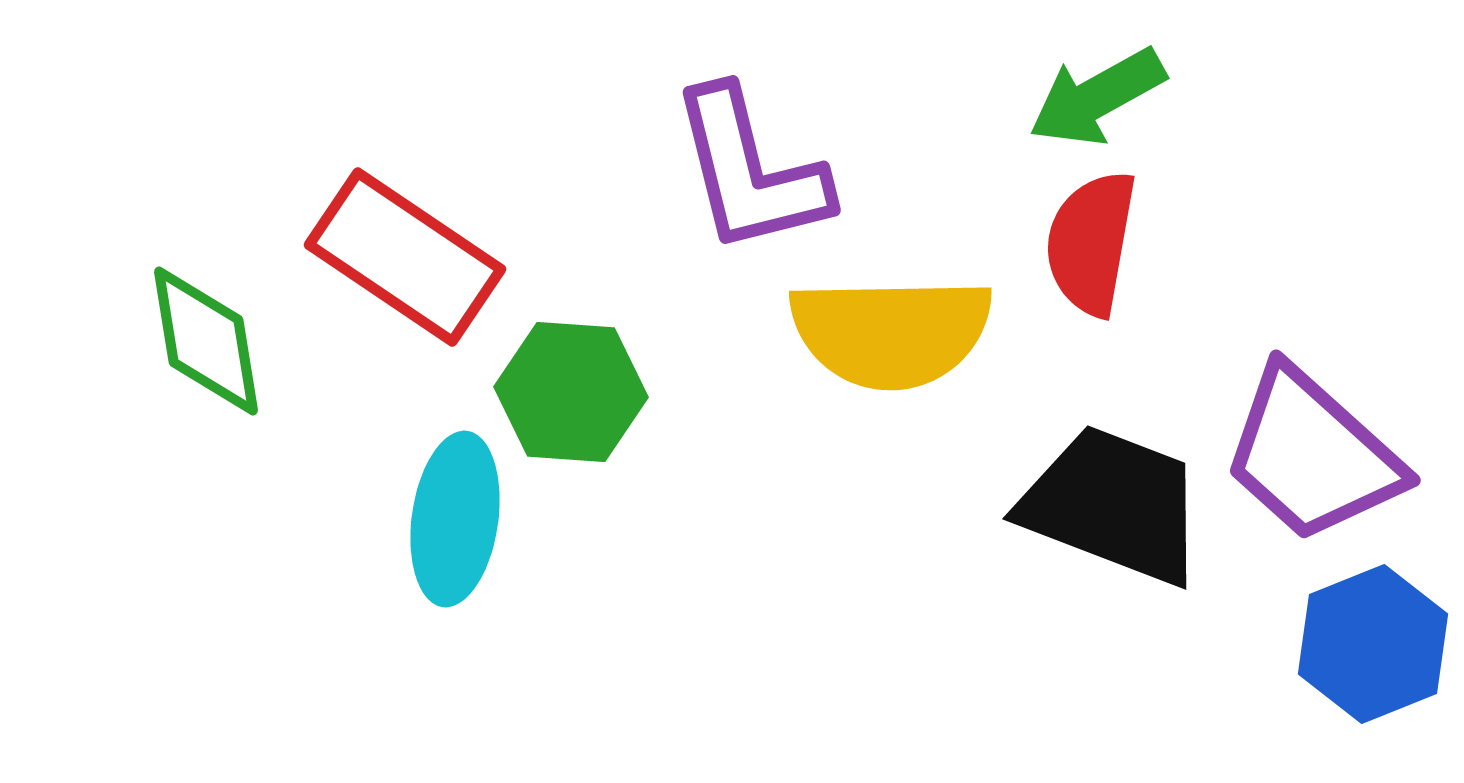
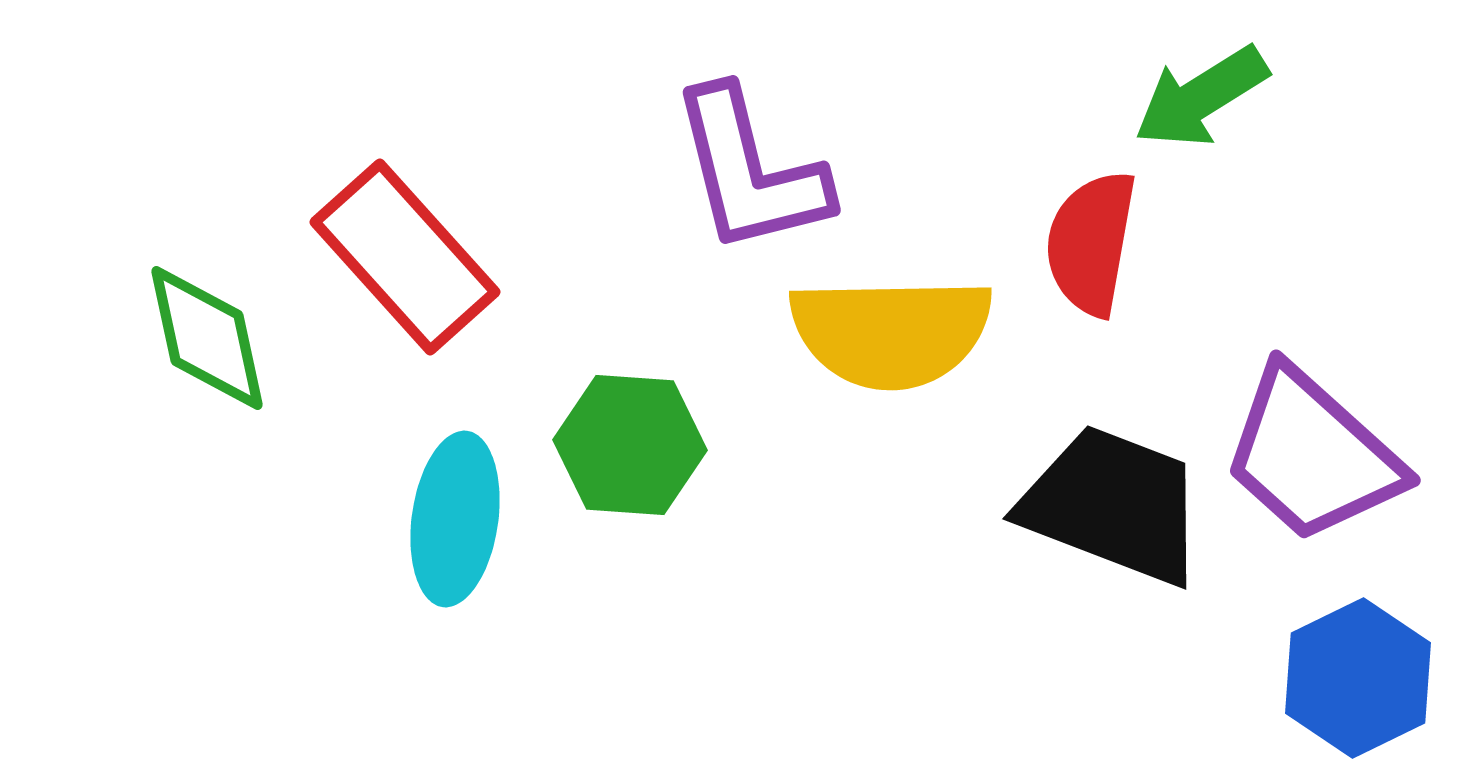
green arrow: moved 104 px right; rotated 3 degrees counterclockwise
red rectangle: rotated 14 degrees clockwise
green diamond: moved 1 px right, 3 px up; rotated 3 degrees counterclockwise
green hexagon: moved 59 px right, 53 px down
blue hexagon: moved 15 px left, 34 px down; rotated 4 degrees counterclockwise
